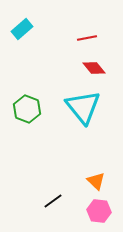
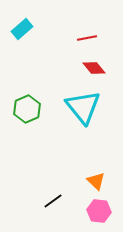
green hexagon: rotated 16 degrees clockwise
